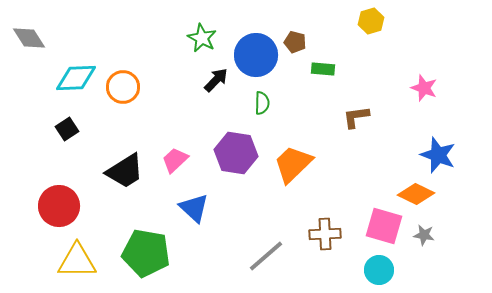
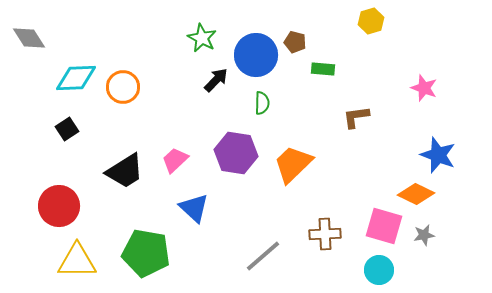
gray star: rotated 20 degrees counterclockwise
gray line: moved 3 px left
